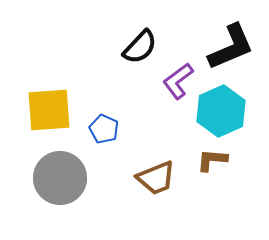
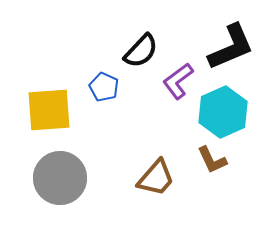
black semicircle: moved 1 px right, 4 px down
cyan hexagon: moved 2 px right, 1 px down
blue pentagon: moved 42 px up
brown L-shape: rotated 120 degrees counterclockwise
brown trapezoid: rotated 27 degrees counterclockwise
